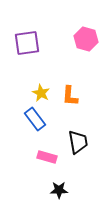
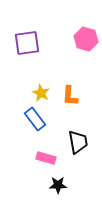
pink rectangle: moved 1 px left, 1 px down
black star: moved 1 px left, 5 px up
